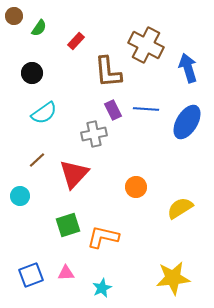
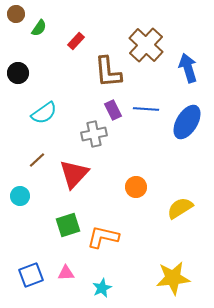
brown circle: moved 2 px right, 2 px up
brown cross: rotated 16 degrees clockwise
black circle: moved 14 px left
